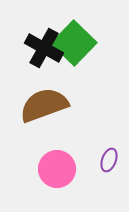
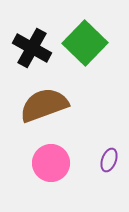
green square: moved 11 px right
black cross: moved 12 px left
pink circle: moved 6 px left, 6 px up
